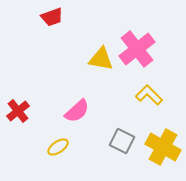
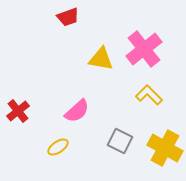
red trapezoid: moved 16 px right
pink cross: moved 7 px right
gray square: moved 2 px left
yellow cross: moved 2 px right, 1 px down
